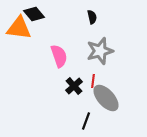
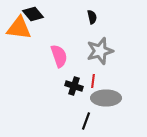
black diamond: moved 1 px left
black cross: rotated 30 degrees counterclockwise
gray ellipse: rotated 48 degrees counterclockwise
